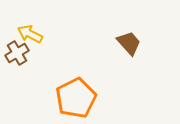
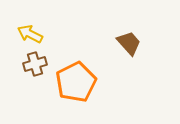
brown cross: moved 18 px right, 11 px down; rotated 15 degrees clockwise
orange pentagon: moved 16 px up
